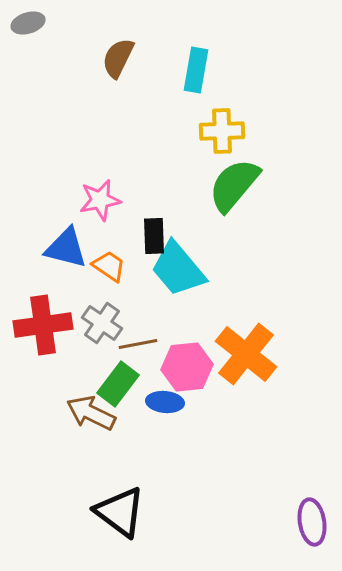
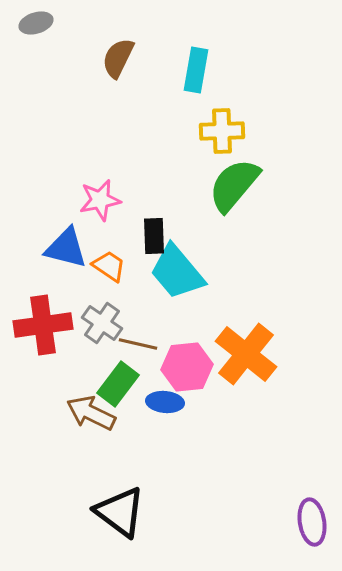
gray ellipse: moved 8 px right
cyan trapezoid: moved 1 px left, 3 px down
brown line: rotated 24 degrees clockwise
